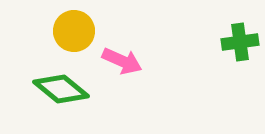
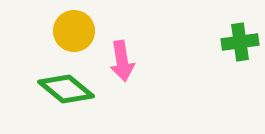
pink arrow: rotated 57 degrees clockwise
green diamond: moved 5 px right
